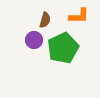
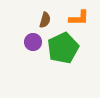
orange L-shape: moved 2 px down
purple circle: moved 1 px left, 2 px down
